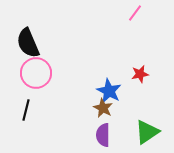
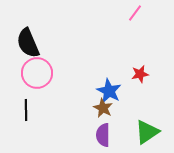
pink circle: moved 1 px right
black line: rotated 15 degrees counterclockwise
